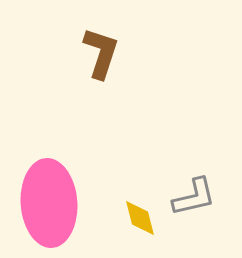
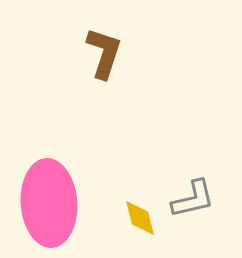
brown L-shape: moved 3 px right
gray L-shape: moved 1 px left, 2 px down
